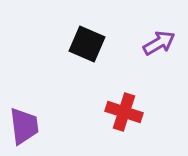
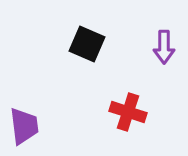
purple arrow: moved 5 px right, 4 px down; rotated 120 degrees clockwise
red cross: moved 4 px right
